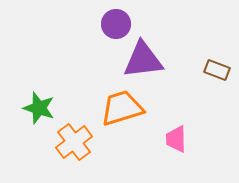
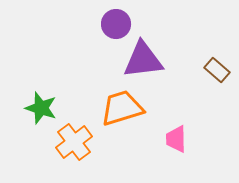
brown rectangle: rotated 20 degrees clockwise
green star: moved 2 px right
